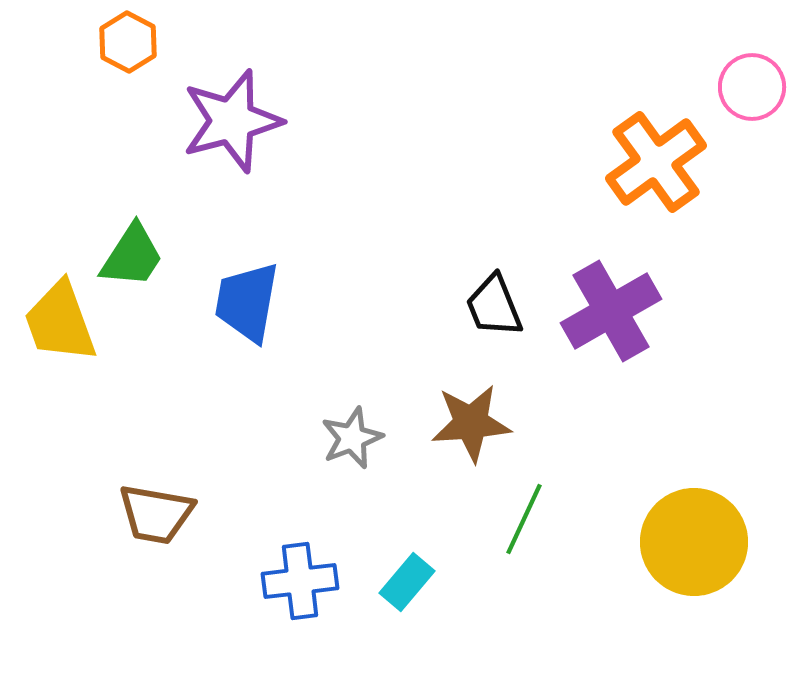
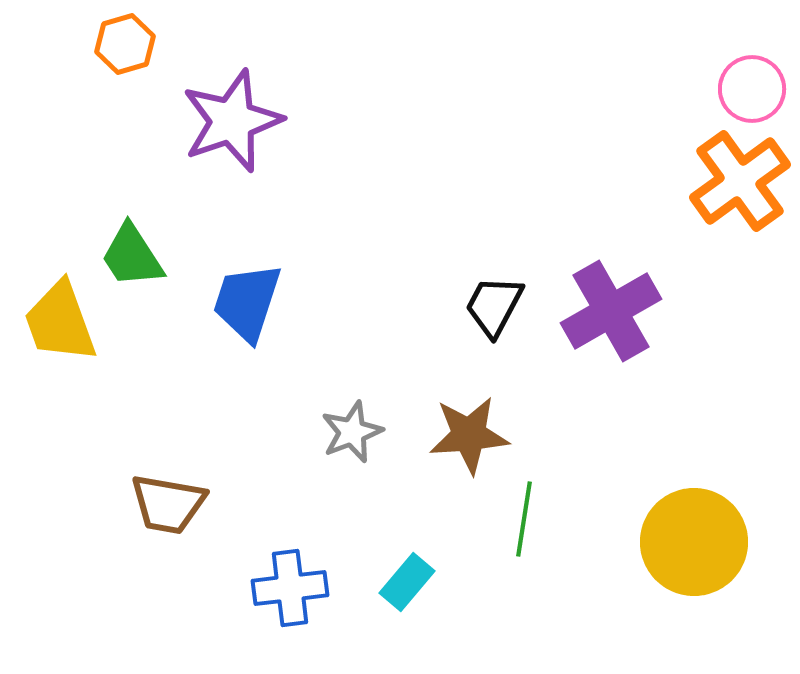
orange hexagon: moved 3 px left, 2 px down; rotated 16 degrees clockwise
pink circle: moved 2 px down
purple star: rotated 4 degrees counterclockwise
orange cross: moved 84 px right, 19 px down
green trapezoid: rotated 114 degrees clockwise
blue trapezoid: rotated 8 degrees clockwise
black trapezoid: rotated 50 degrees clockwise
brown star: moved 2 px left, 12 px down
gray star: moved 6 px up
brown trapezoid: moved 12 px right, 10 px up
green line: rotated 16 degrees counterclockwise
blue cross: moved 10 px left, 7 px down
